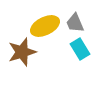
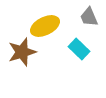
gray trapezoid: moved 14 px right, 6 px up
cyan rectangle: moved 1 px left; rotated 15 degrees counterclockwise
